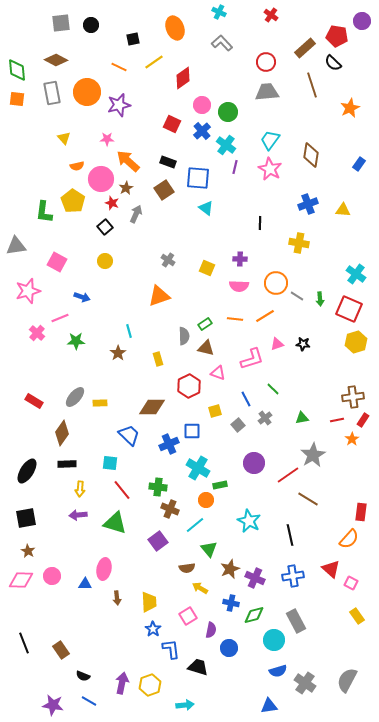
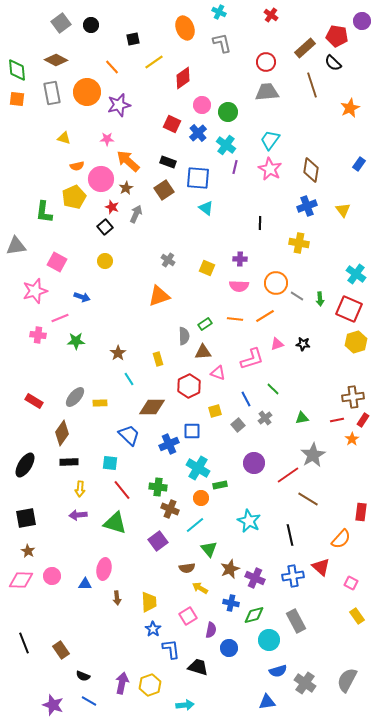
gray square at (61, 23): rotated 30 degrees counterclockwise
orange ellipse at (175, 28): moved 10 px right
gray L-shape at (222, 43): rotated 30 degrees clockwise
orange line at (119, 67): moved 7 px left; rotated 21 degrees clockwise
blue cross at (202, 131): moved 4 px left, 2 px down
yellow triangle at (64, 138): rotated 32 degrees counterclockwise
brown diamond at (311, 155): moved 15 px down
yellow pentagon at (73, 201): moved 1 px right, 4 px up; rotated 15 degrees clockwise
red star at (112, 203): moved 4 px down
blue cross at (308, 204): moved 1 px left, 2 px down
yellow triangle at (343, 210): rotated 49 degrees clockwise
pink star at (28, 291): moved 7 px right
cyan line at (129, 331): moved 48 px down; rotated 16 degrees counterclockwise
pink cross at (37, 333): moved 1 px right, 2 px down; rotated 35 degrees counterclockwise
brown triangle at (206, 348): moved 3 px left, 4 px down; rotated 18 degrees counterclockwise
black rectangle at (67, 464): moved 2 px right, 2 px up
black ellipse at (27, 471): moved 2 px left, 6 px up
orange circle at (206, 500): moved 5 px left, 2 px up
orange semicircle at (349, 539): moved 8 px left
red triangle at (331, 569): moved 10 px left, 2 px up
cyan circle at (274, 640): moved 5 px left
purple star at (53, 705): rotated 10 degrees clockwise
blue triangle at (269, 706): moved 2 px left, 4 px up
